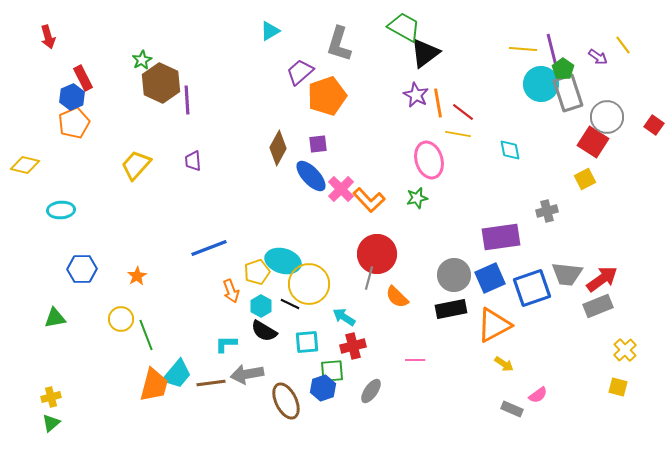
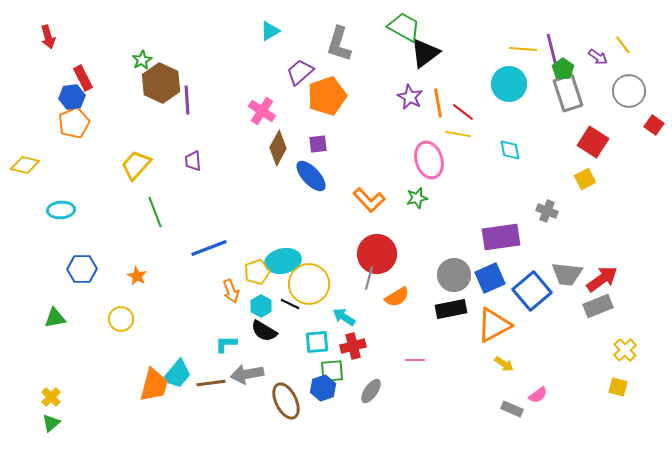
cyan circle at (541, 84): moved 32 px left
purple star at (416, 95): moved 6 px left, 2 px down
blue hexagon at (72, 97): rotated 15 degrees clockwise
gray circle at (607, 117): moved 22 px right, 26 px up
pink cross at (341, 189): moved 79 px left, 78 px up; rotated 12 degrees counterclockwise
gray cross at (547, 211): rotated 35 degrees clockwise
cyan ellipse at (283, 261): rotated 28 degrees counterclockwise
orange star at (137, 276): rotated 12 degrees counterclockwise
blue square at (532, 288): moved 3 px down; rotated 21 degrees counterclockwise
orange semicircle at (397, 297): rotated 75 degrees counterclockwise
green line at (146, 335): moved 9 px right, 123 px up
cyan square at (307, 342): moved 10 px right
yellow cross at (51, 397): rotated 30 degrees counterclockwise
